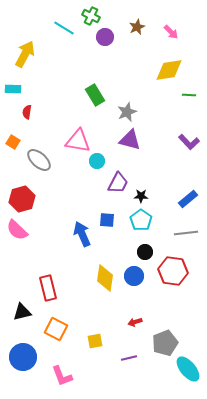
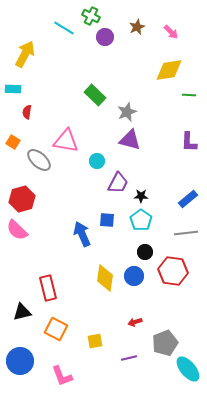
green rectangle at (95, 95): rotated 15 degrees counterclockwise
pink triangle at (78, 141): moved 12 px left
purple L-shape at (189, 142): rotated 45 degrees clockwise
blue circle at (23, 357): moved 3 px left, 4 px down
